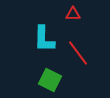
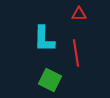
red triangle: moved 6 px right
red line: moved 2 px left; rotated 28 degrees clockwise
